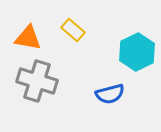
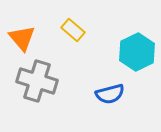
orange triangle: moved 6 px left; rotated 40 degrees clockwise
